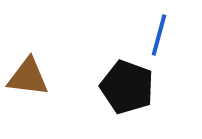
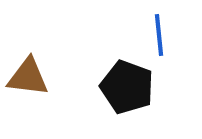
blue line: rotated 21 degrees counterclockwise
